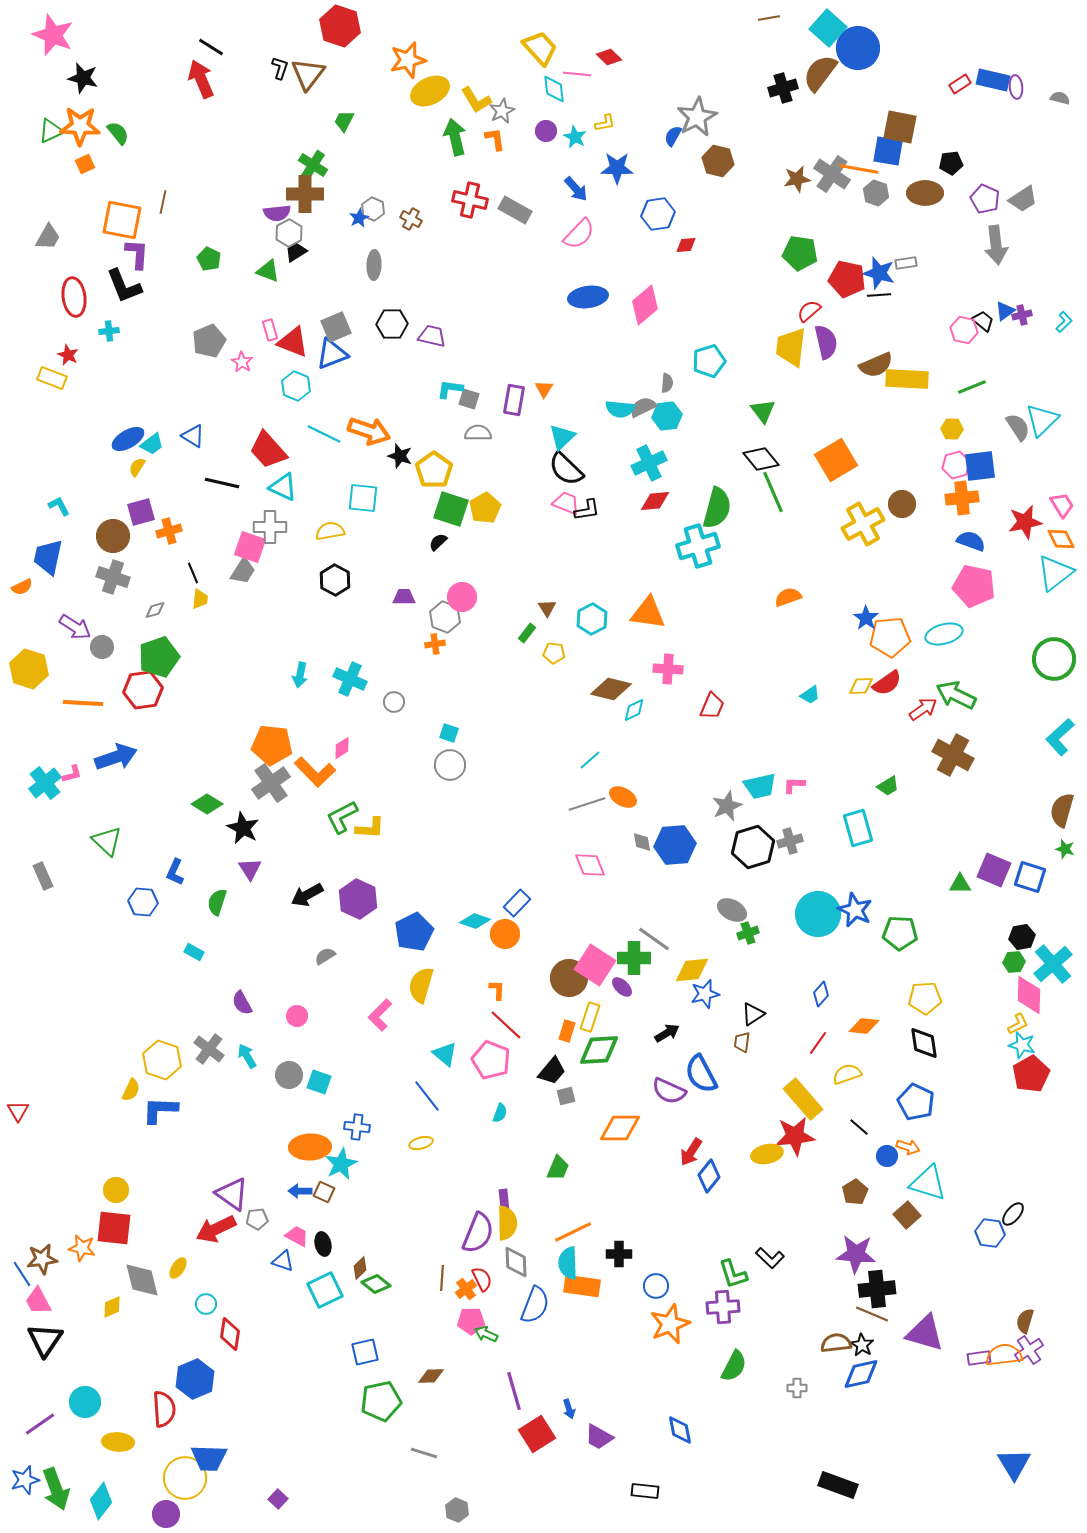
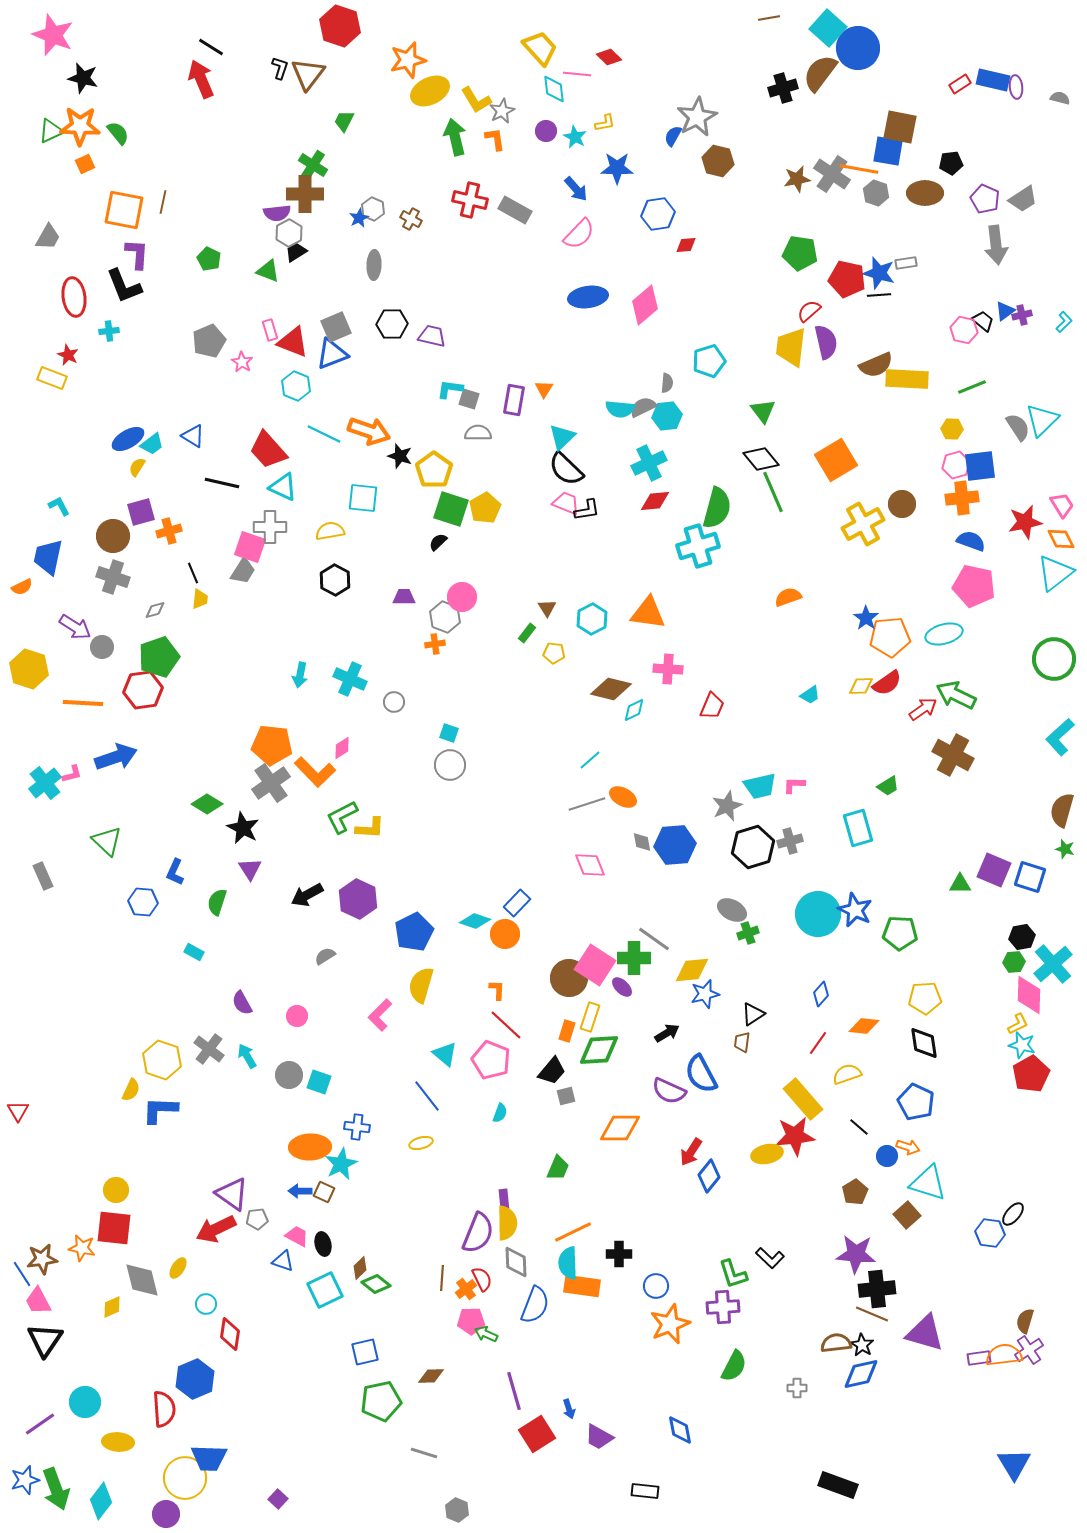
orange square at (122, 220): moved 2 px right, 10 px up
